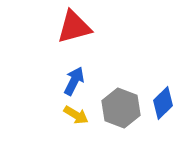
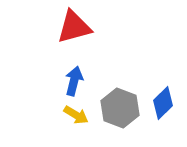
blue arrow: rotated 12 degrees counterclockwise
gray hexagon: moved 1 px left
